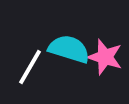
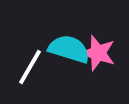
pink star: moved 7 px left, 4 px up
